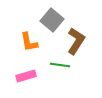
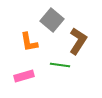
brown L-shape: moved 2 px right
pink rectangle: moved 2 px left
